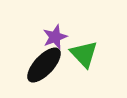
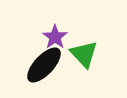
purple star: rotated 15 degrees counterclockwise
